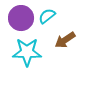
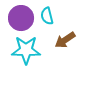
cyan semicircle: rotated 66 degrees counterclockwise
cyan star: moved 1 px left, 2 px up
